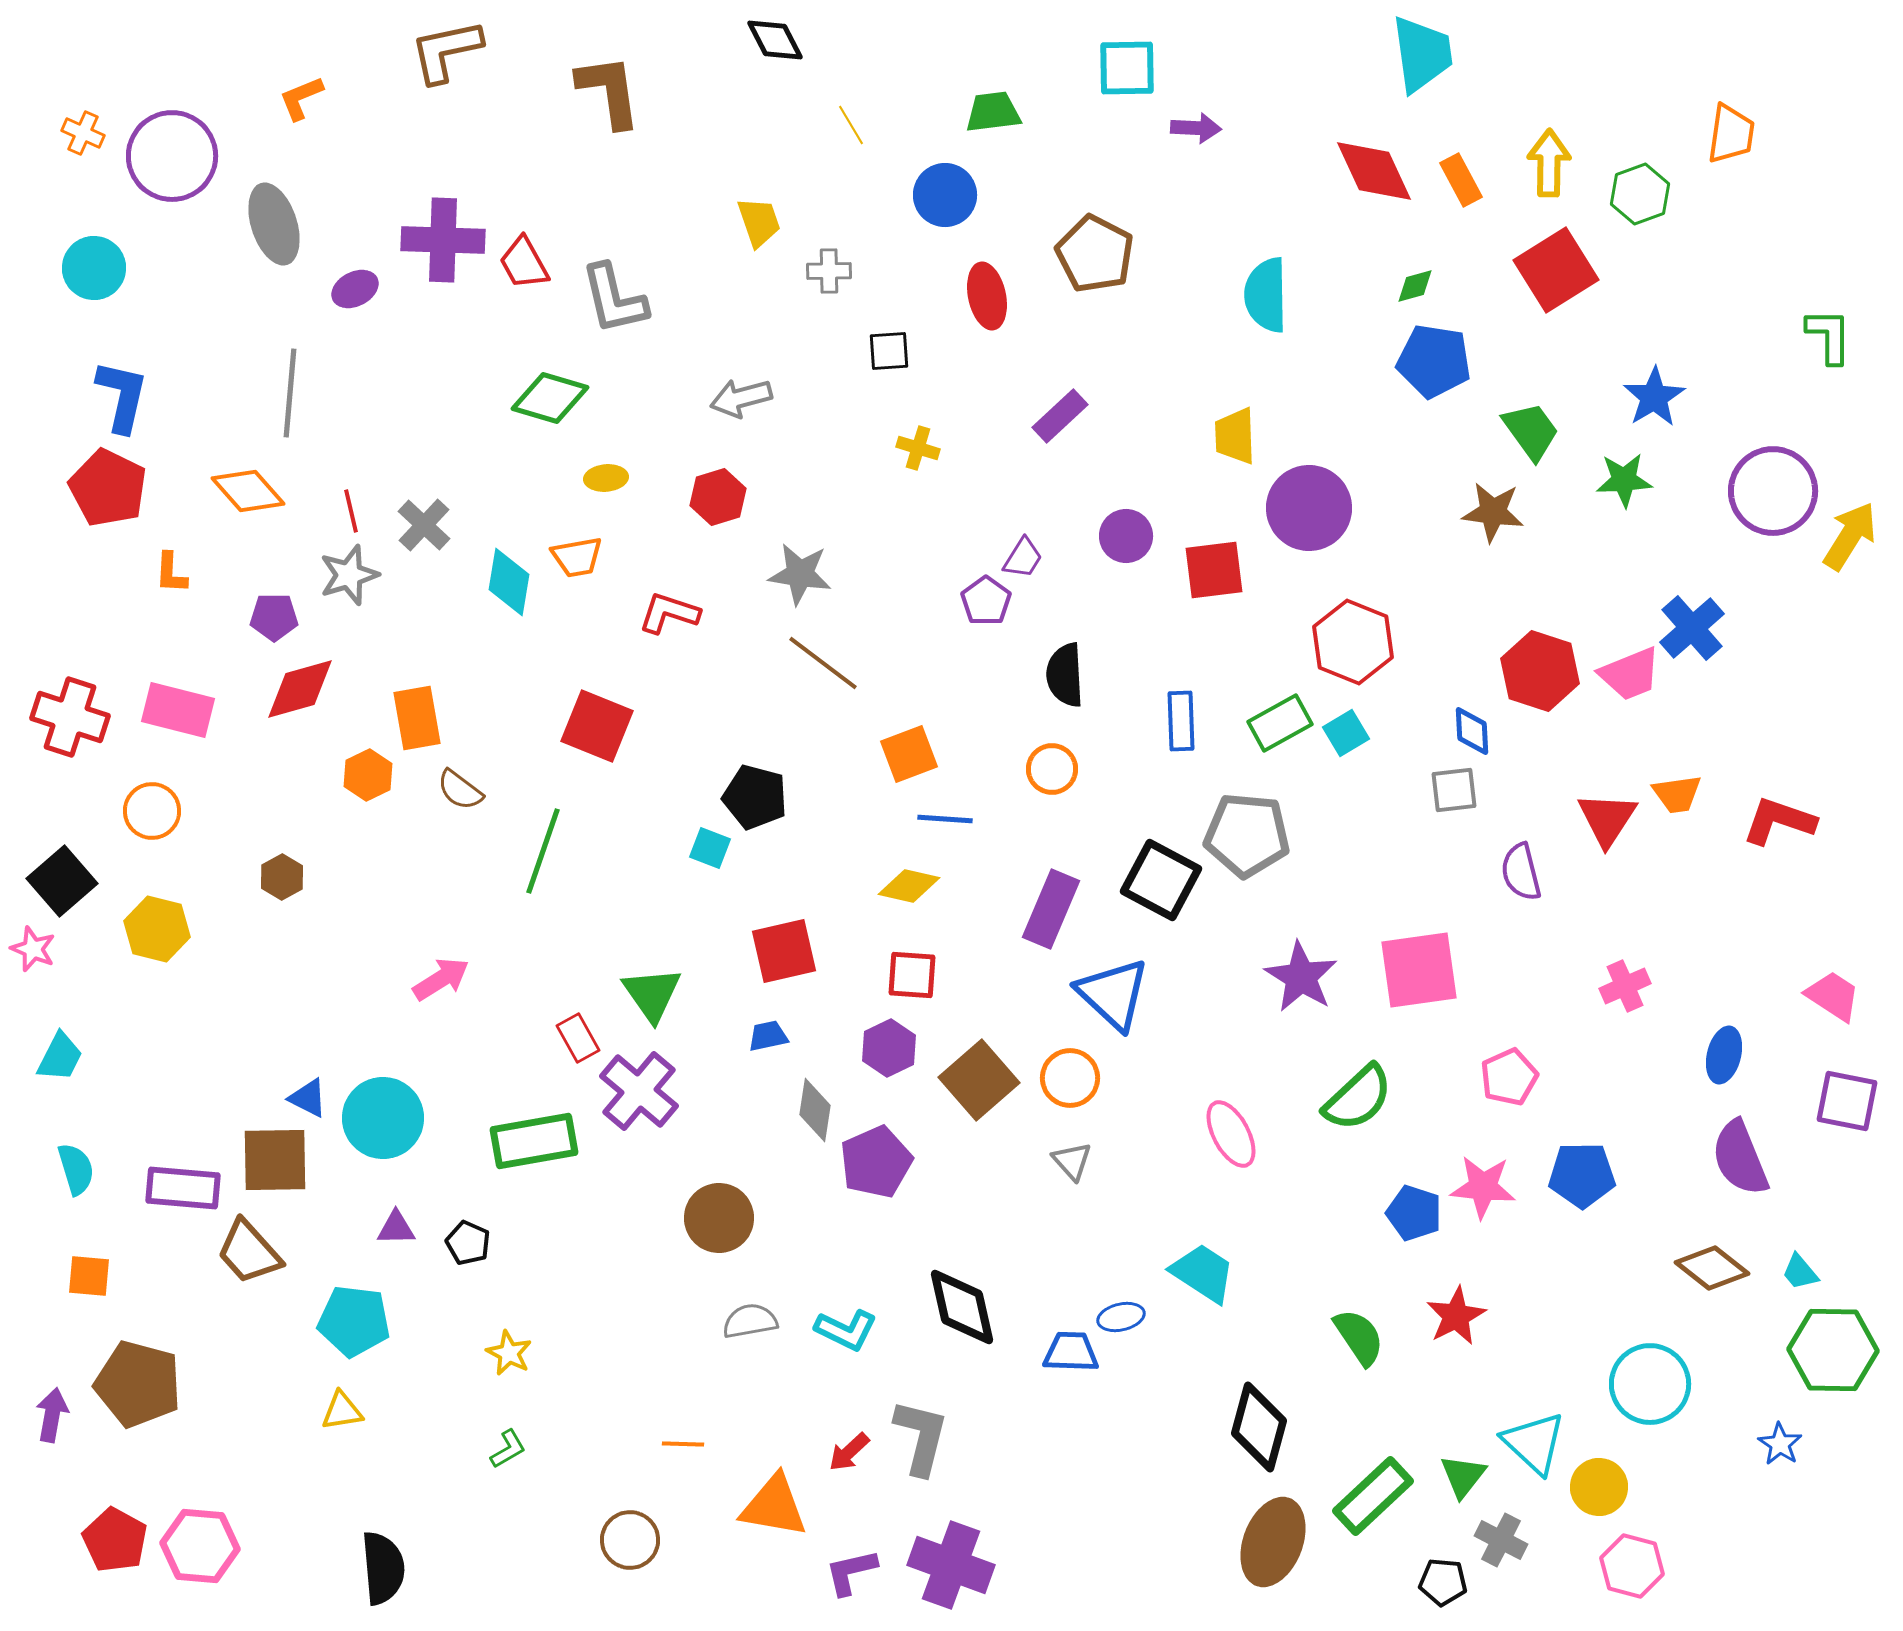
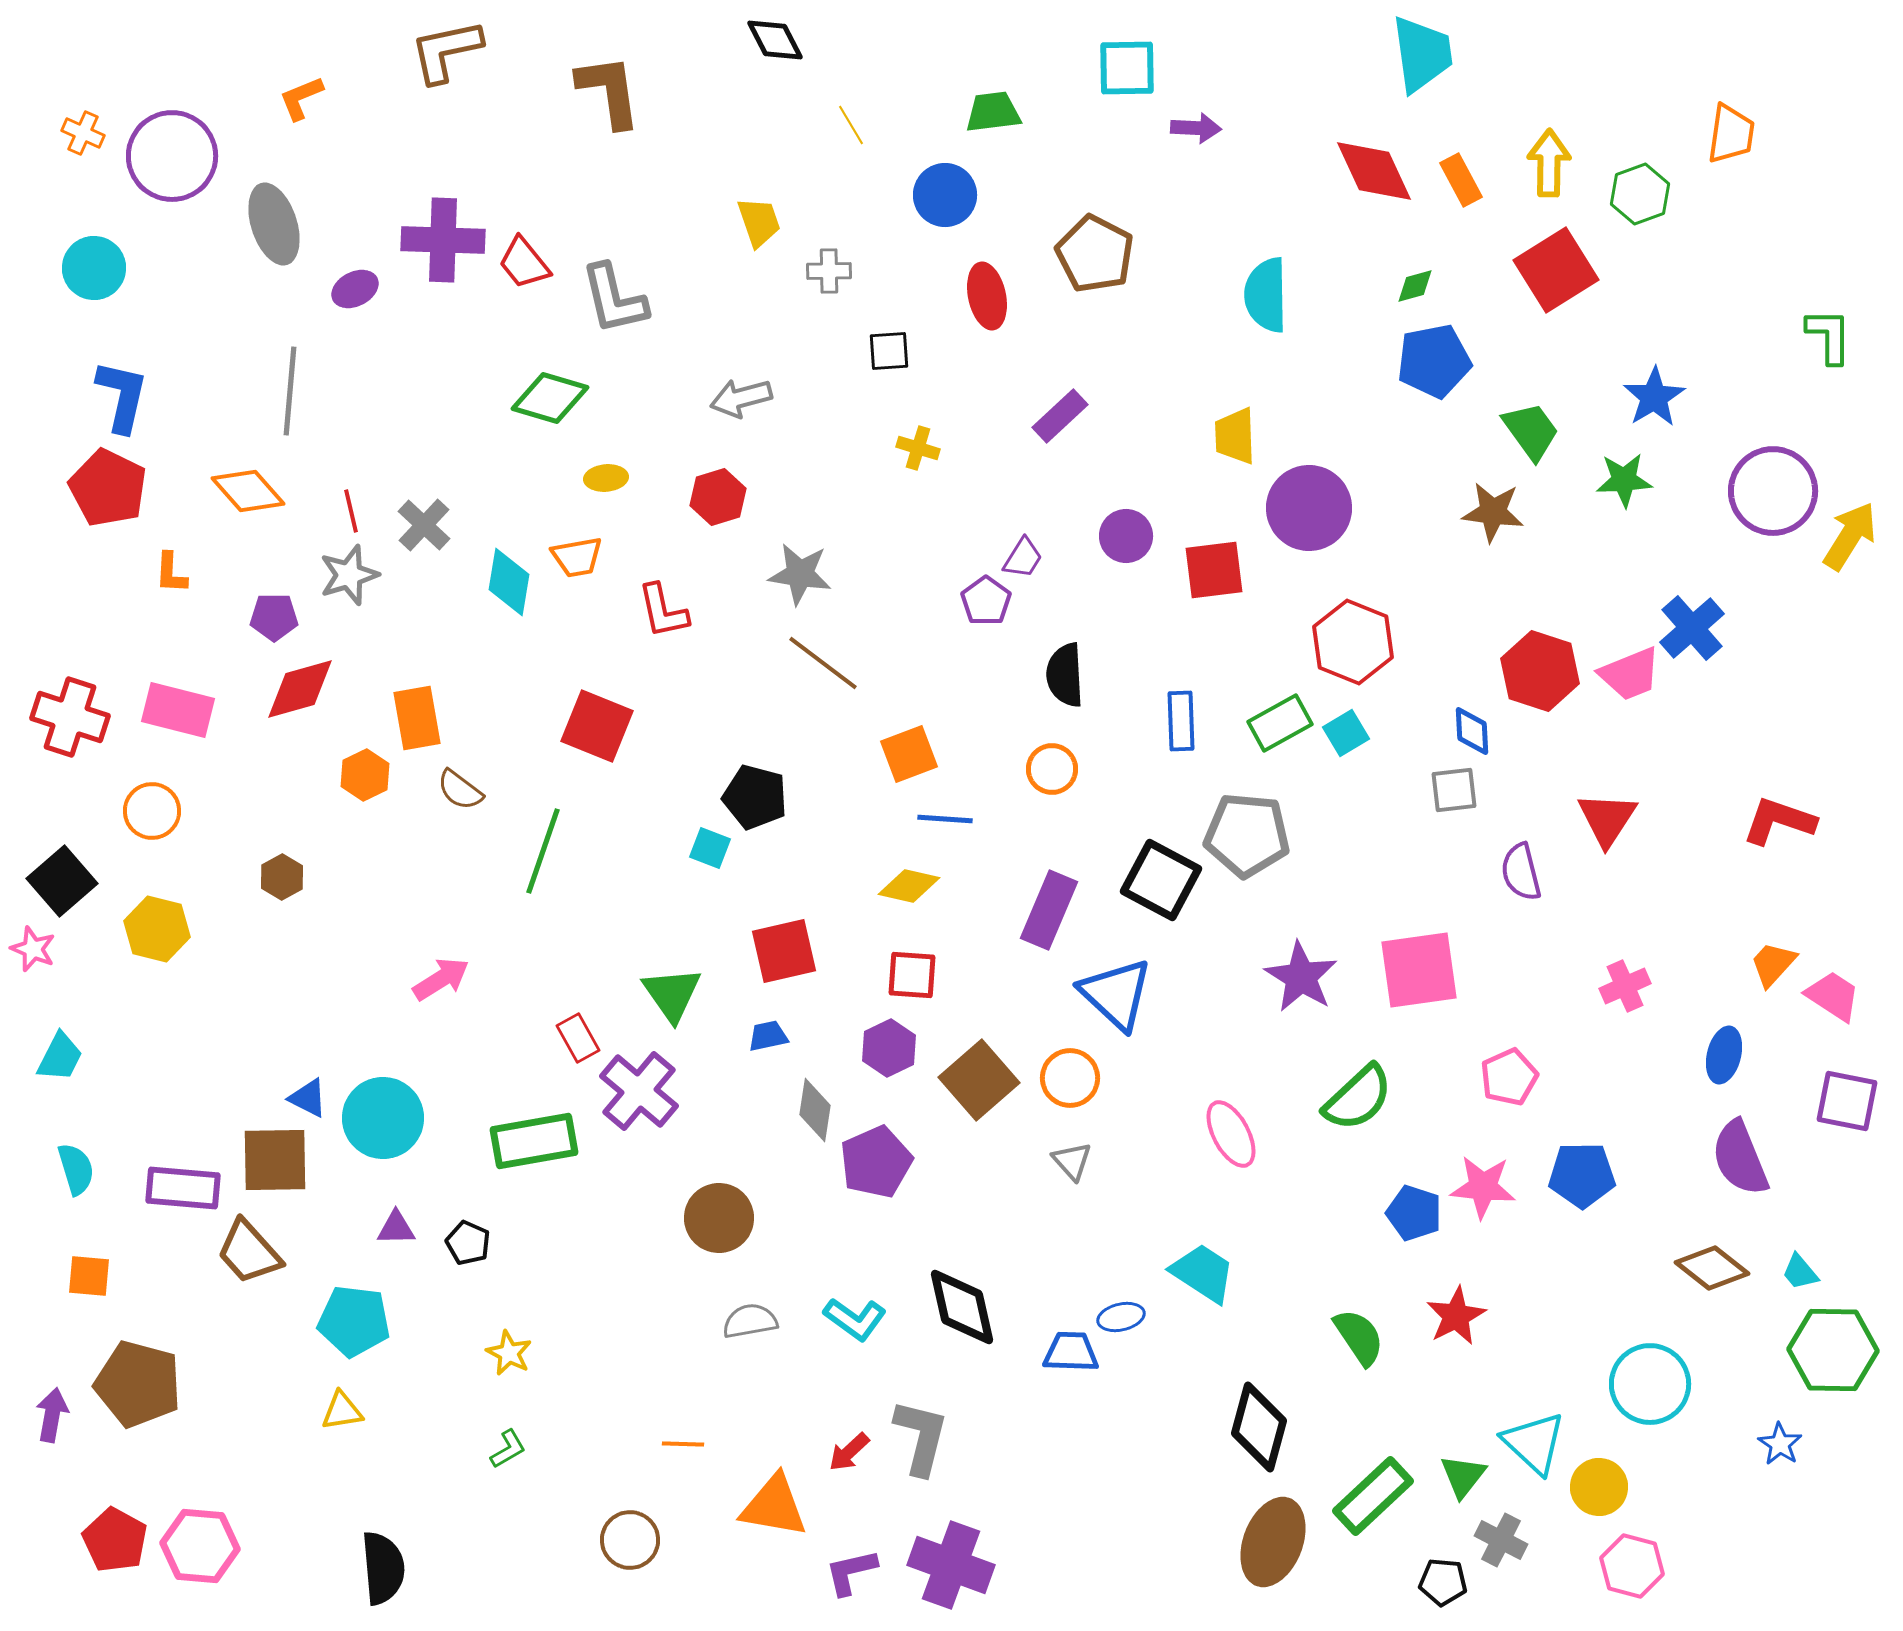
red trapezoid at (524, 263): rotated 10 degrees counterclockwise
blue pentagon at (1434, 361): rotated 20 degrees counterclockwise
gray line at (290, 393): moved 2 px up
red L-shape at (669, 613): moved 6 px left, 2 px up; rotated 120 degrees counterclockwise
orange hexagon at (368, 775): moved 3 px left
orange trapezoid at (1677, 794): moved 96 px right, 170 px down; rotated 140 degrees clockwise
purple rectangle at (1051, 909): moved 2 px left, 1 px down
green triangle at (652, 994): moved 20 px right
blue triangle at (1113, 994): moved 3 px right
cyan L-shape at (846, 1330): moved 9 px right, 11 px up; rotated 10 degrees clockwise
